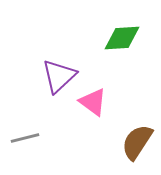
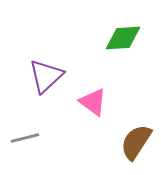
green diamond: moved 1 px right
purple triangle: moved 13 px left
brown semicircle: moved 1 px left
